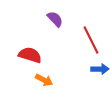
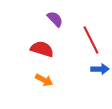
red semicircle: moved 12 px right, 6 px up
